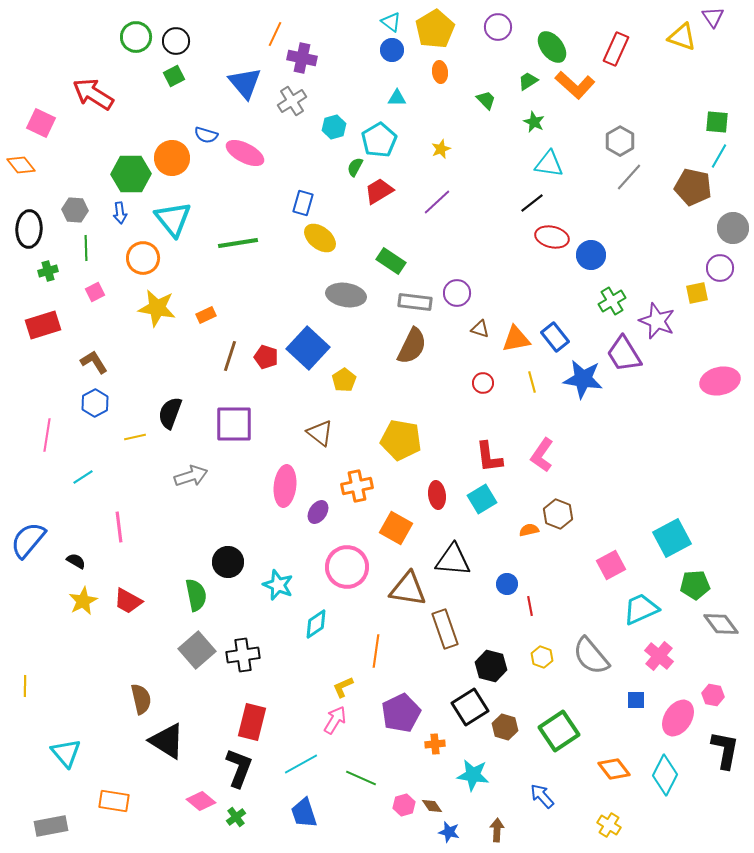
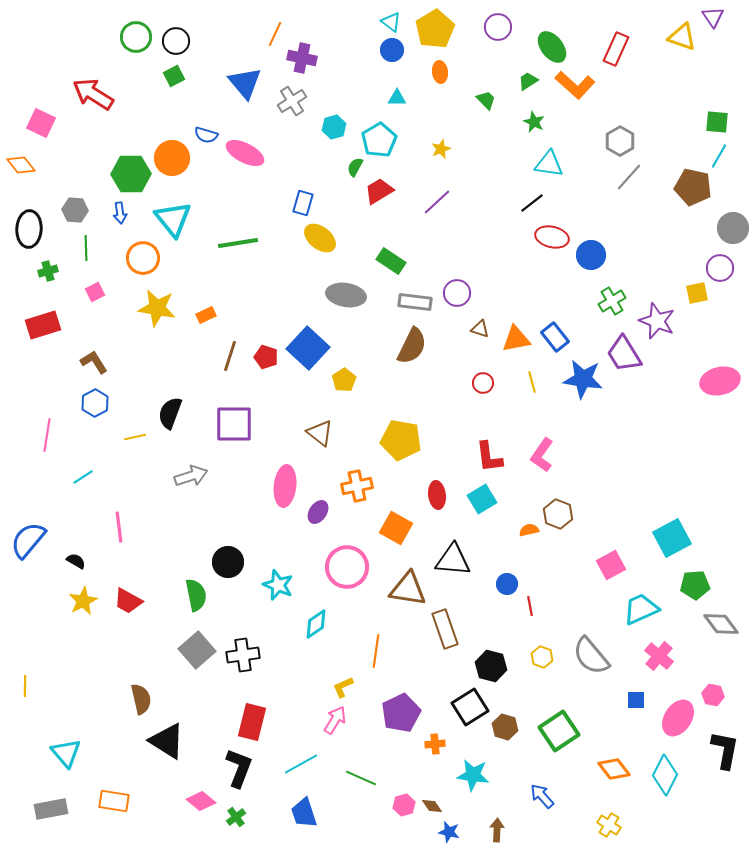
gray rectangle at (51, 826): moved 17 px up
